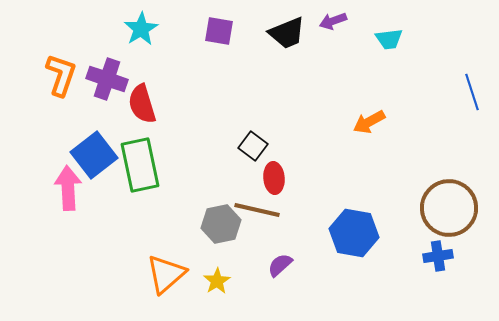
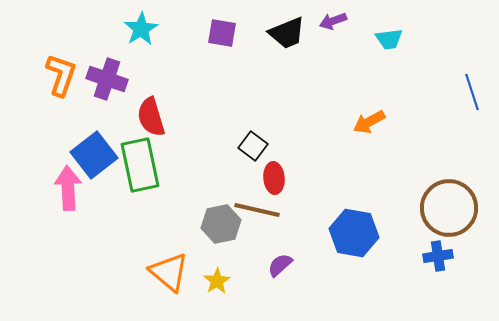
purple square: moved 3 px right, 2 px down
red semicircle: moved 9 px right, 13 px down
orange triangle: moved 3 px right, 2 px up; rotated 39 degrees counterclockwise
